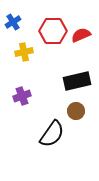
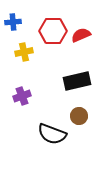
blue cross: rotated 28 degrees clockwise
brown circle: moved 3 px right, 5 px down
black semicircle: rotated 76 degrees clockwise
